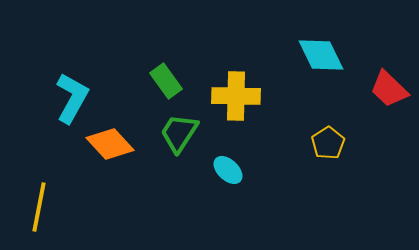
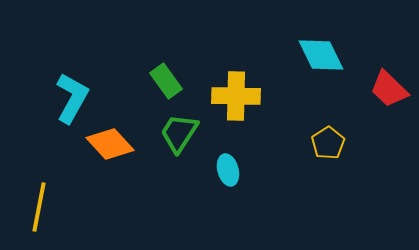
cyan ellipse: rotated 32 degrees clockwise
